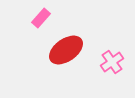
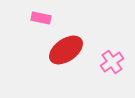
pink rectangle: rotated 60 degrees clockwise
